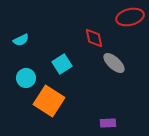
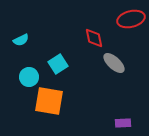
red ellipse: moved 1 px right, 2 px down
cyan square: moved 4 px left
cyan circle: moved 3 px right, 1 px up
orange square: rotated 24 degrees counterclockwise
purple rectangle: moved 15 px right
